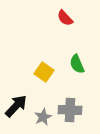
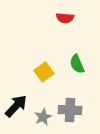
red semicircle: rotated 42 degrees counterclockwise
yellow square: rotated 18 degrees clockwise
